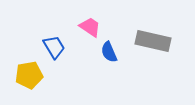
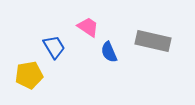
pink trapezoid: moved 2 px left
